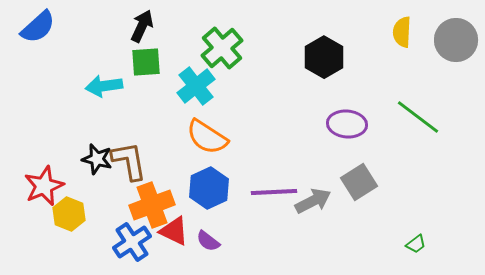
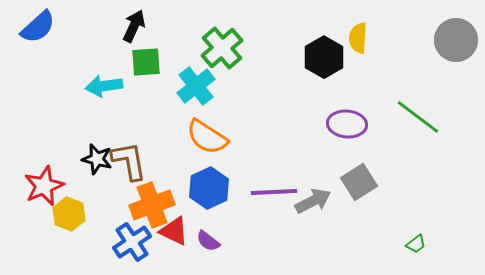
black arrow: moved 8 px left
yellow semicircle: moved 44 px left, 6 px down
